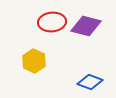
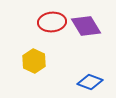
purple diamond: rotated 44 degrees clockwise
